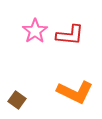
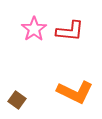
pink star: moved 1 px left, 2 px up
red L-shape: moved 4 px up
